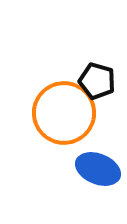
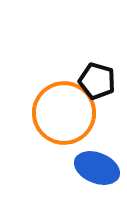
blue ellipse: moved 1 px left, 1 px up
